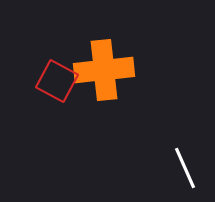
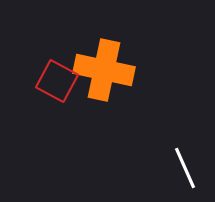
orange cross: rotated 18 degrees clockwise
